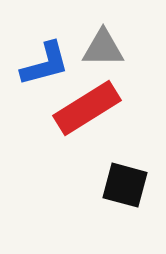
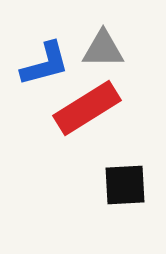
gray triangle: moved 1 px down
black square: rotated 18 degrees counterclockwise
